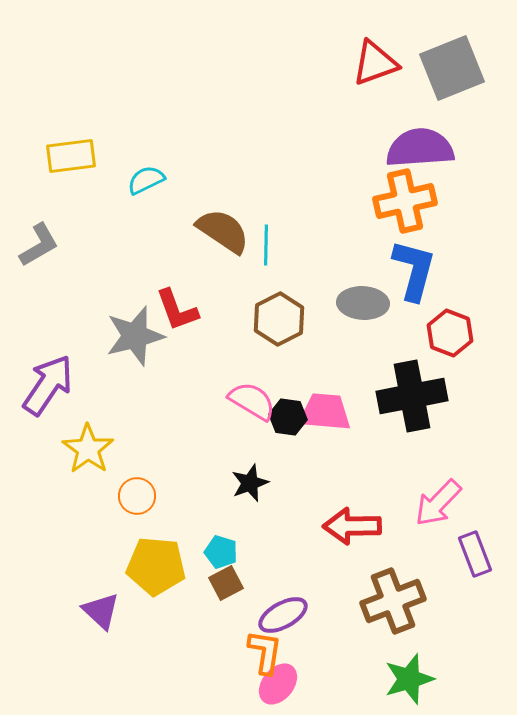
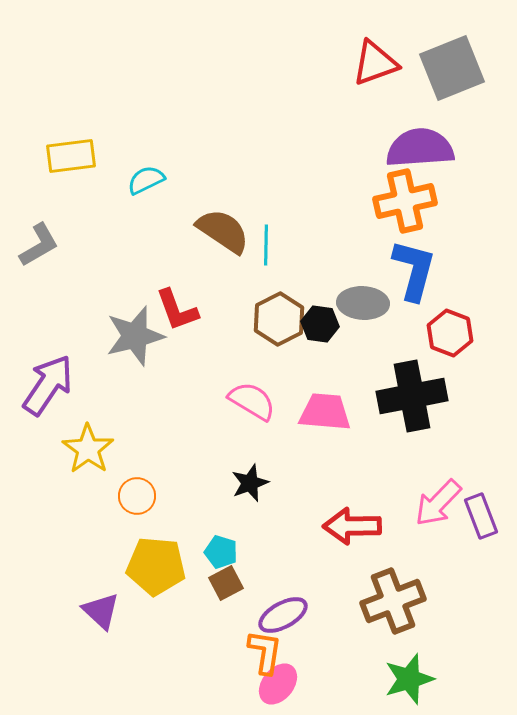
black hexagon: moved 32 px right, 93 px up
purple rectangle: moved 6 px right, 38 px up
